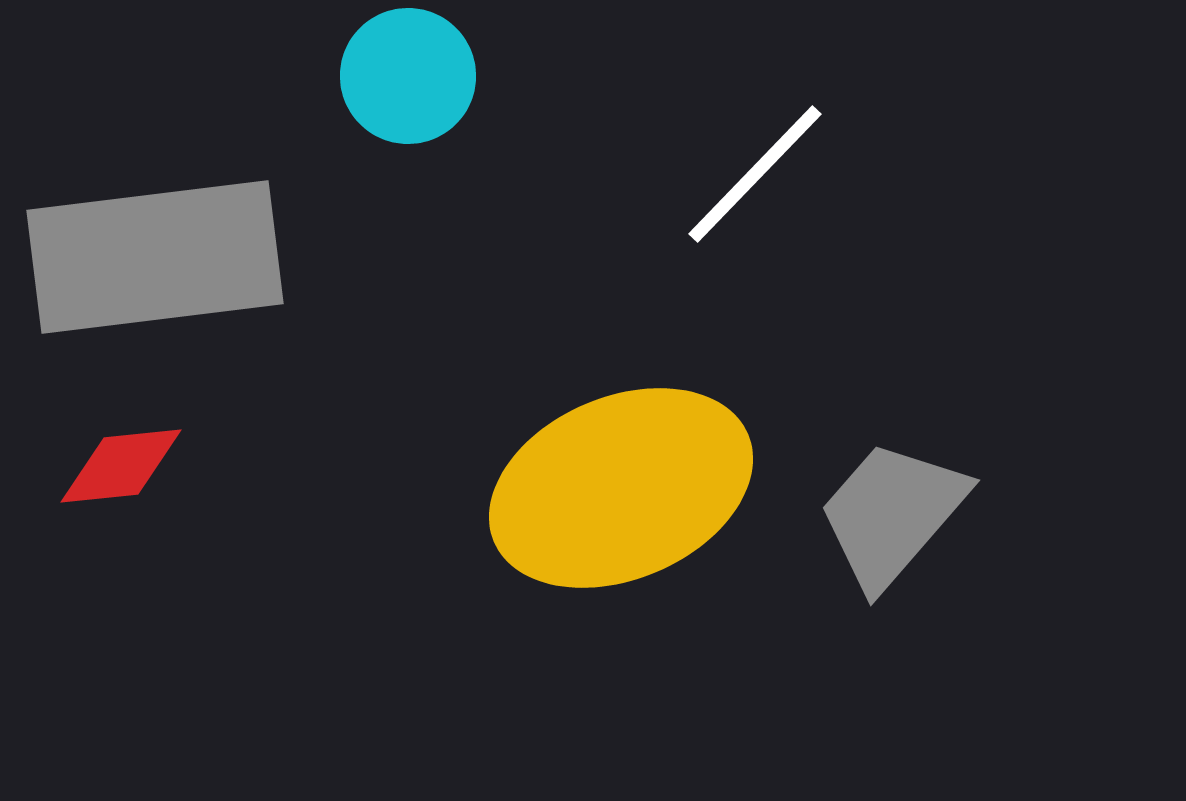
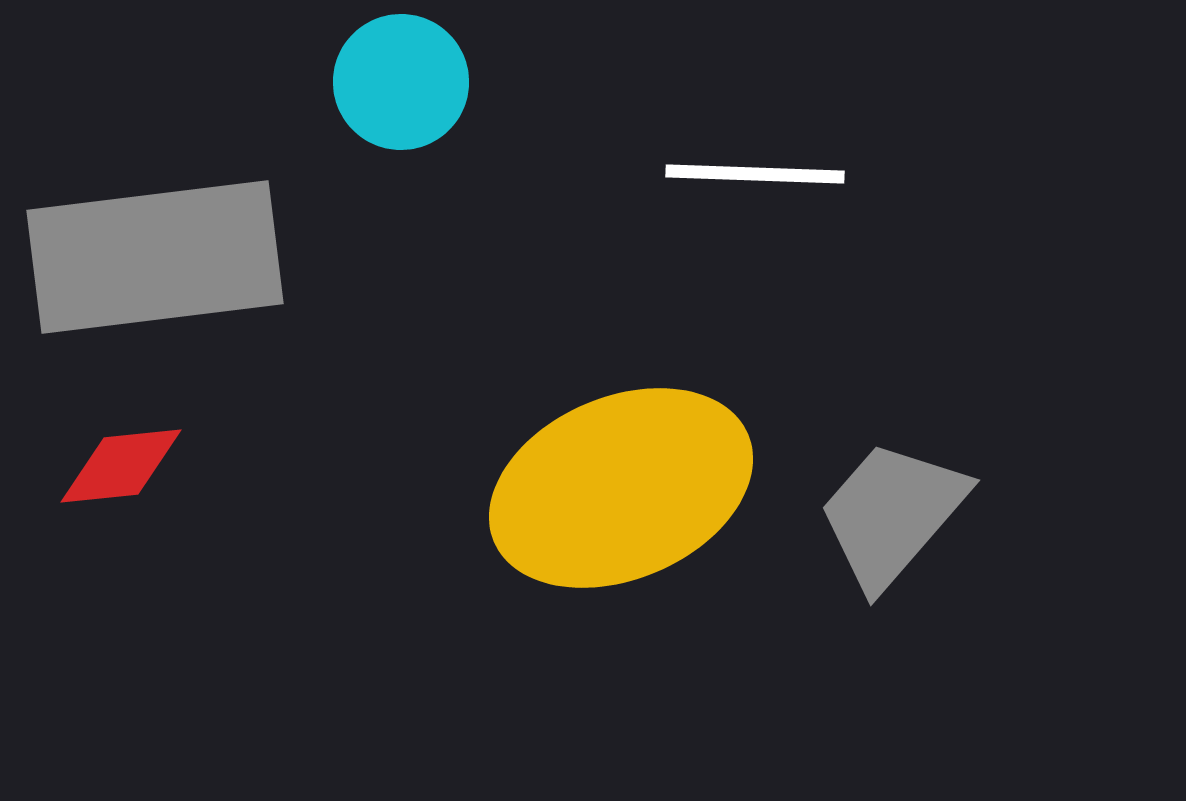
cyan circle: moved 7 px left, 6 px down
white line: rotated 48 degrees clockwise
